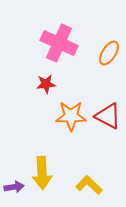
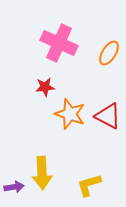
red star: moved 1 px left, 3 px down
orange star: moved 1 px left, 2 px up; rotated 20 degrees clockwise
yellow L-shape: rotated 60 degrees counterclockwise
